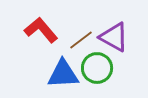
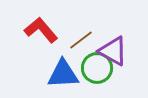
purple triangle: moved 1 px left, 14 px down
